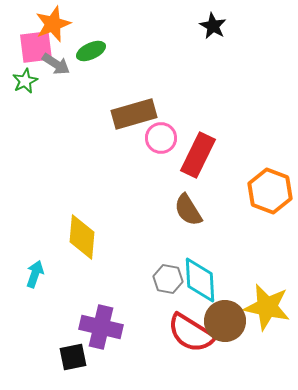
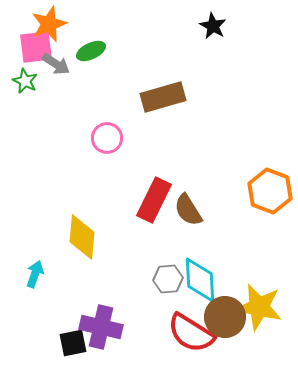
orange star: moved 4 px left
green star: rotated 20 degrees counterclockwise
brown rectangle: moved 29 px right, 17 px up
pink circle: moved 54 px left
red rectangle: moved 44 px left, 45 px down
gray hexagon: rotated 16 degrees counterclockwise
yellow star: moved 8 px left
brown circle: moved 4 px up
black square: moved 14 px up
